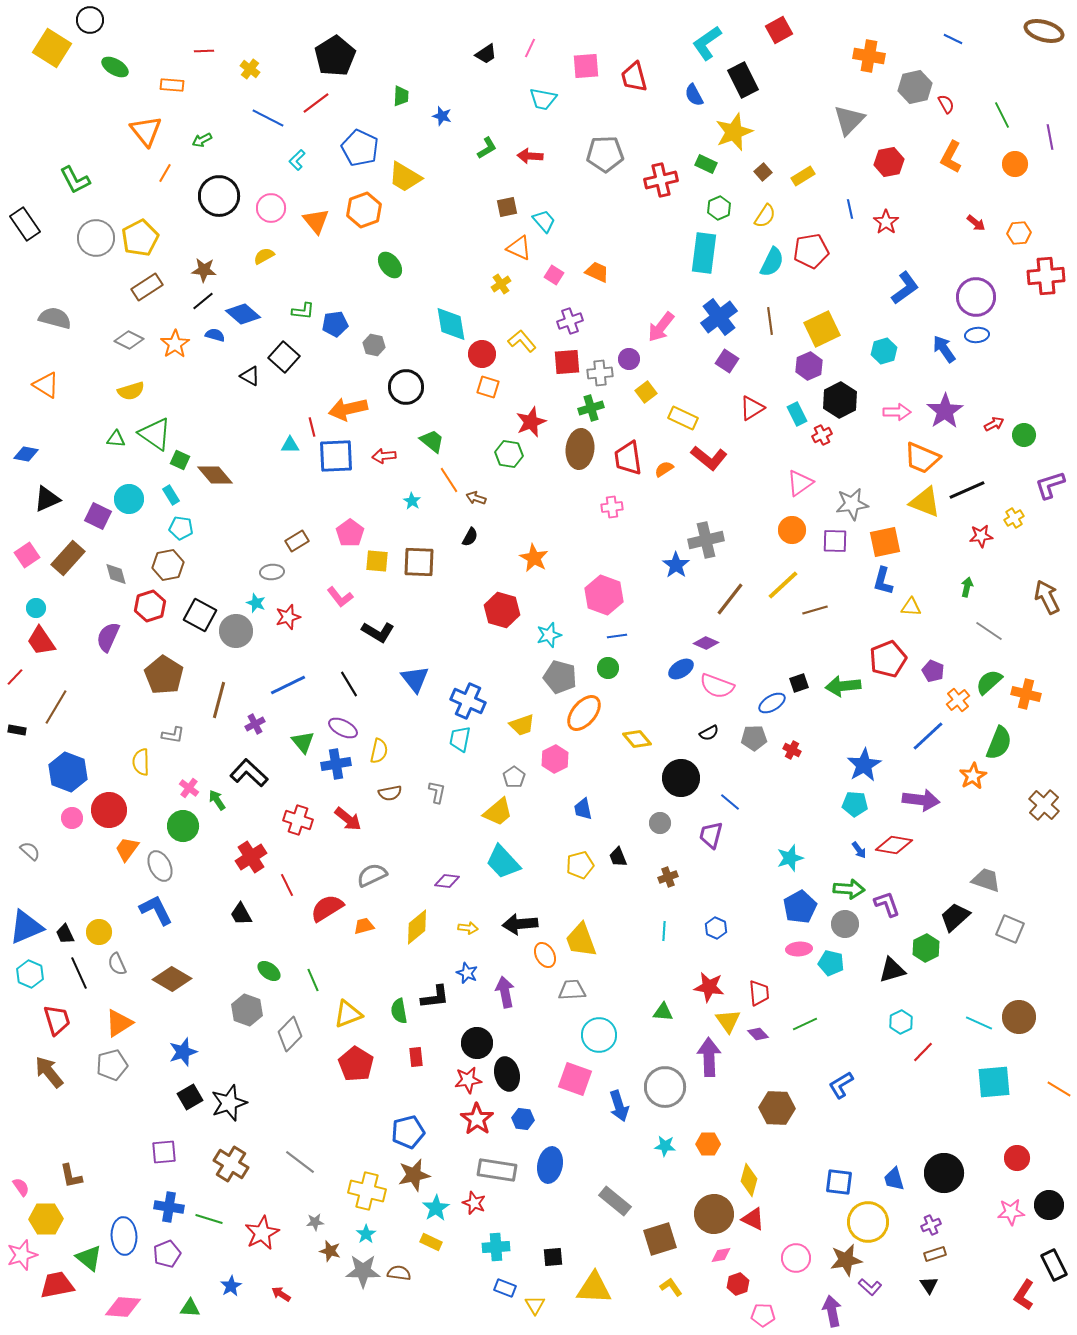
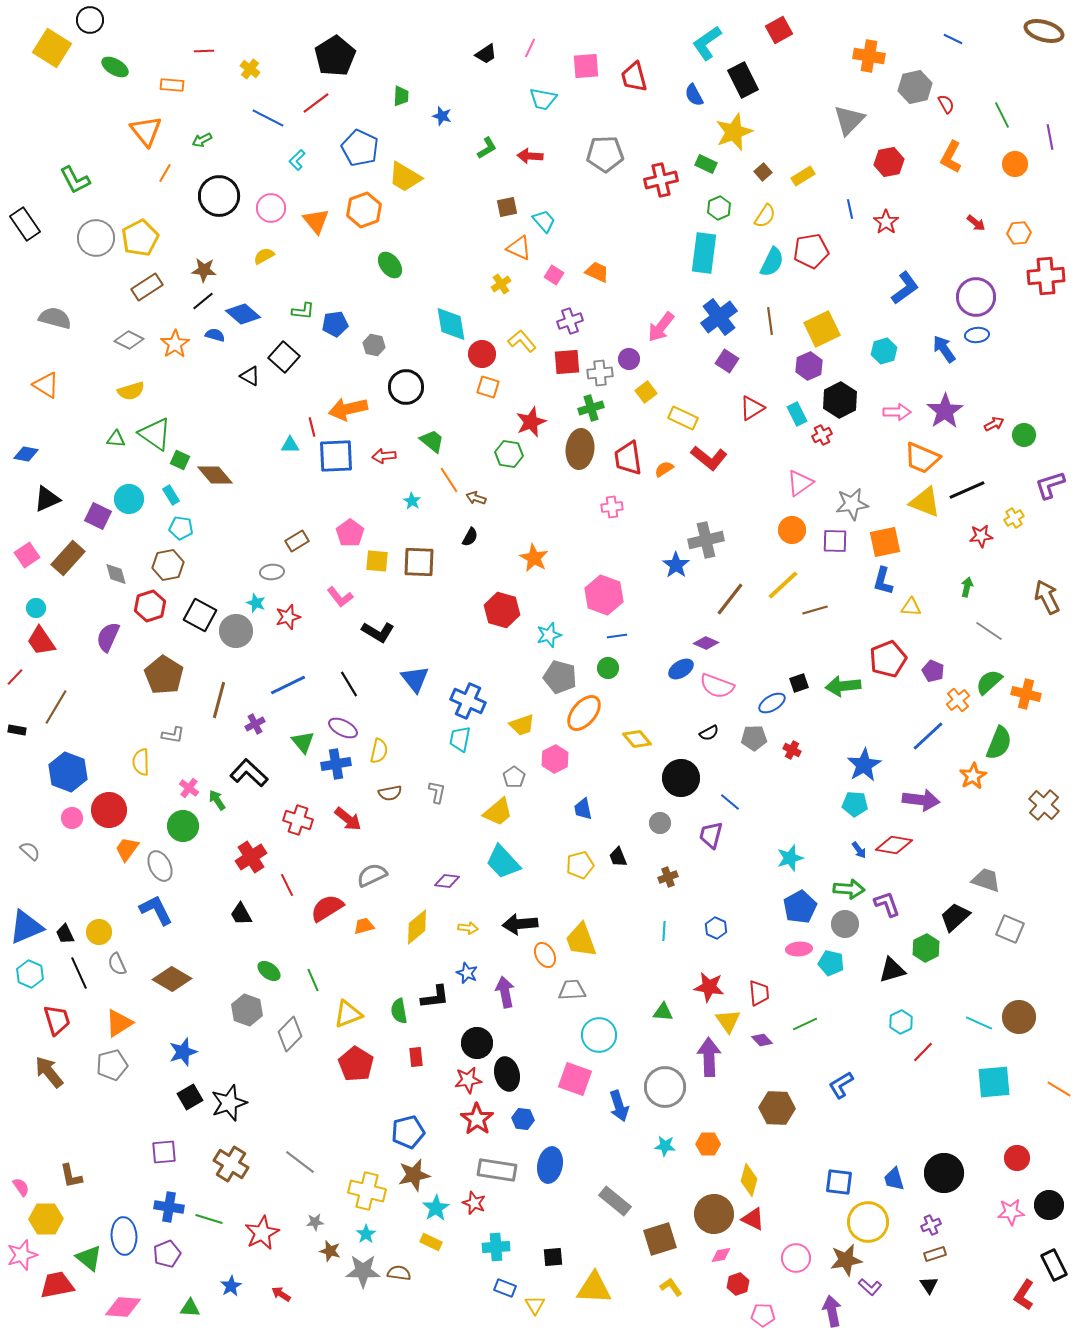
purple diamond at (758, 1034): moved 4 px right, 6 px down
